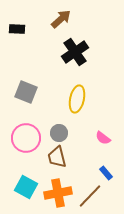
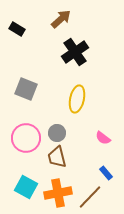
black rectangle: rotated 28 degrees clockwise
gray square: moved 3 px up
gray circle: moved 2 px left
brown line: moved 1 px down
